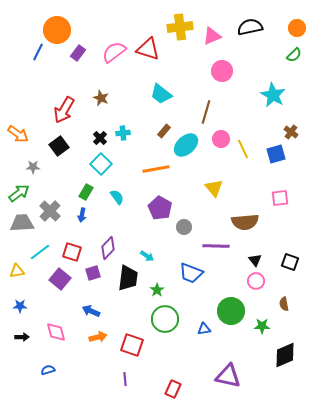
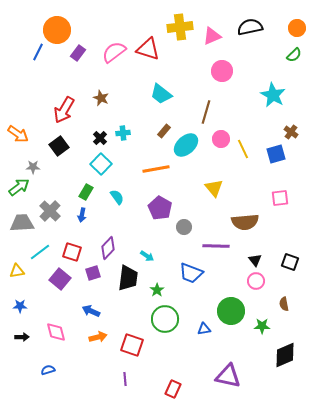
green arrow at (19, 193): moved 6 px up
